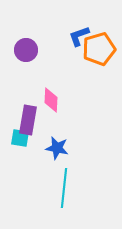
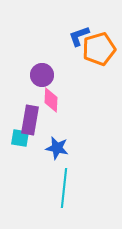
purple circle: moved 16 px right, 25 px down
purple rectangle: moved 2 px right
